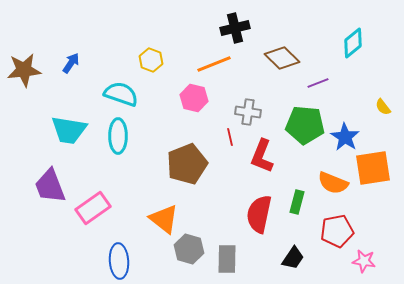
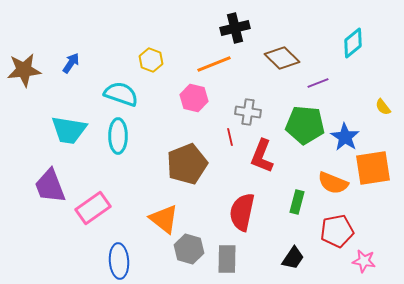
red semicircle: moved 17 px left, 2 px up
